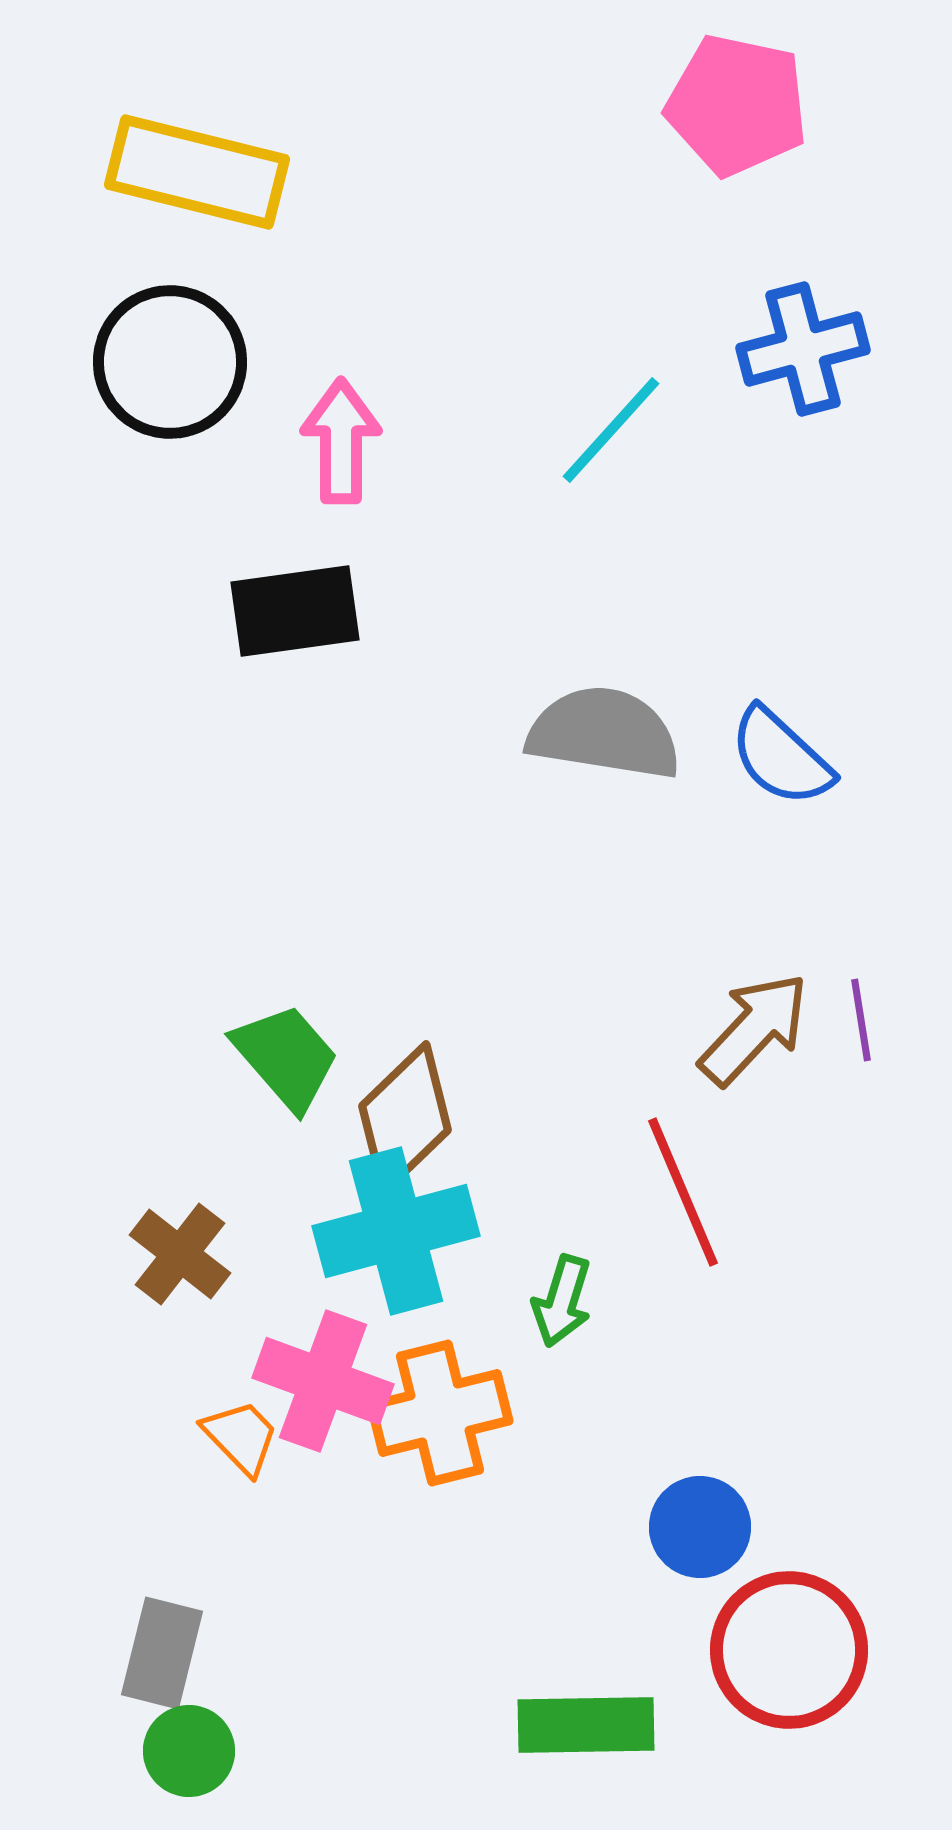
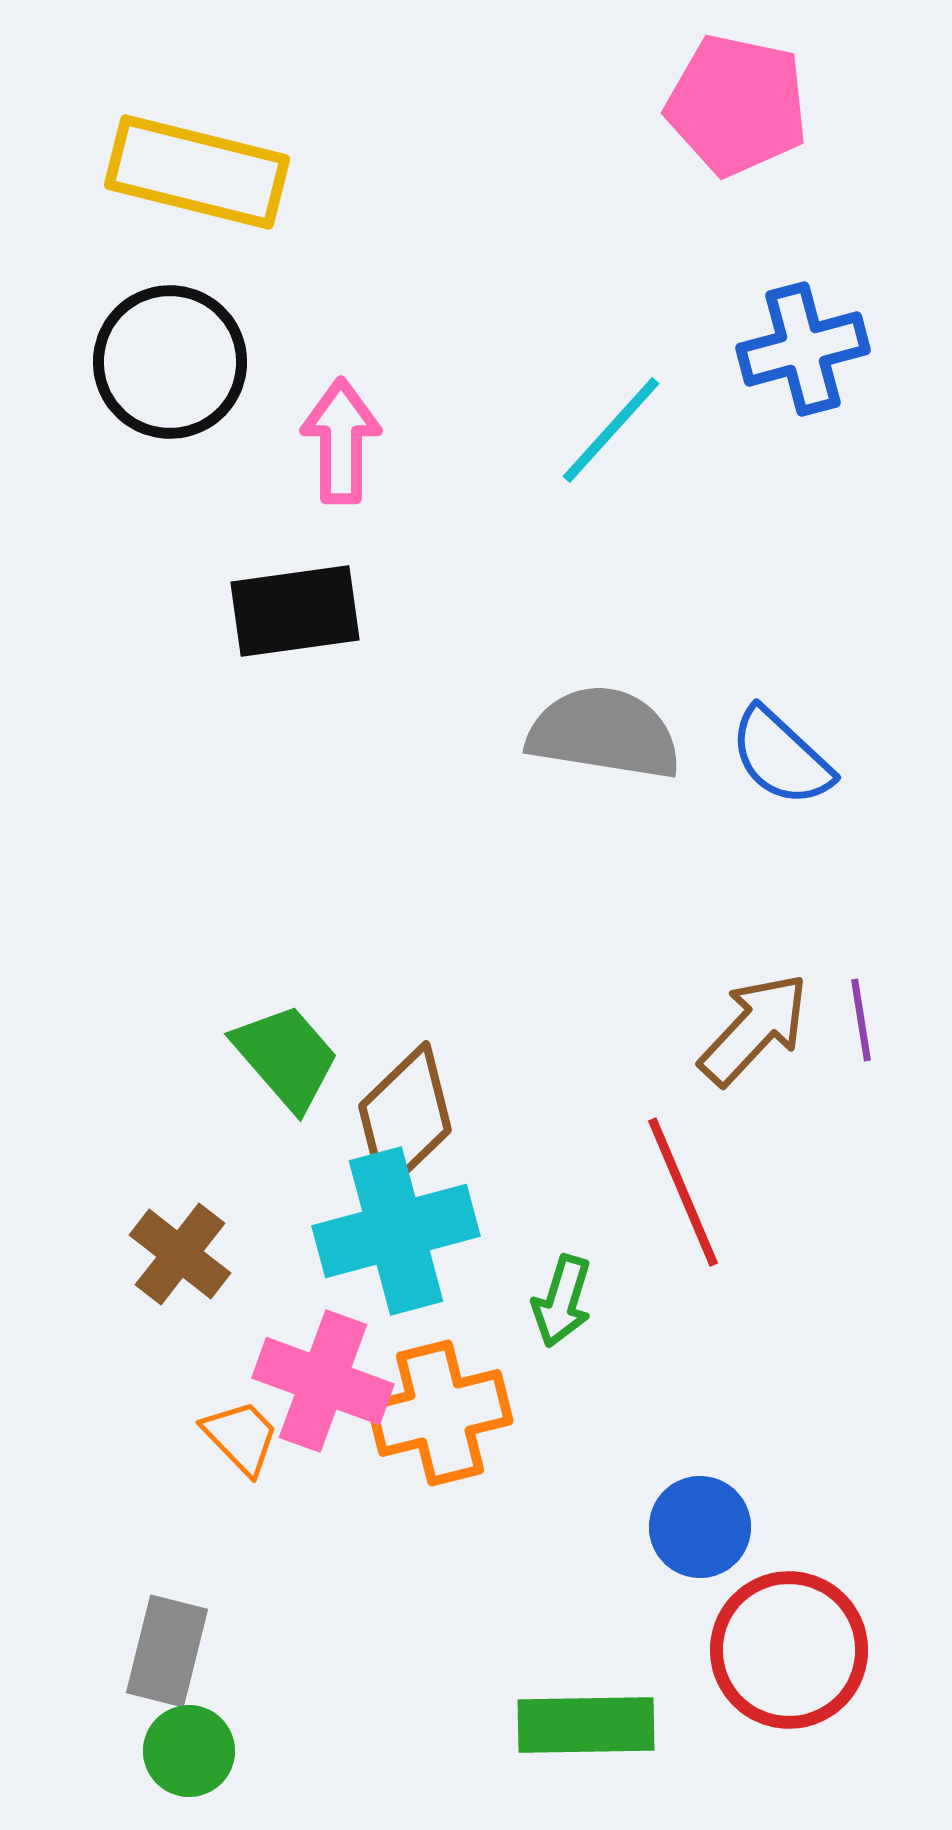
gray rectangle: moved 5 px right, 2 px up
